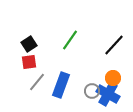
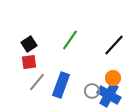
blue cross: moved 1 px right, 1 px down
